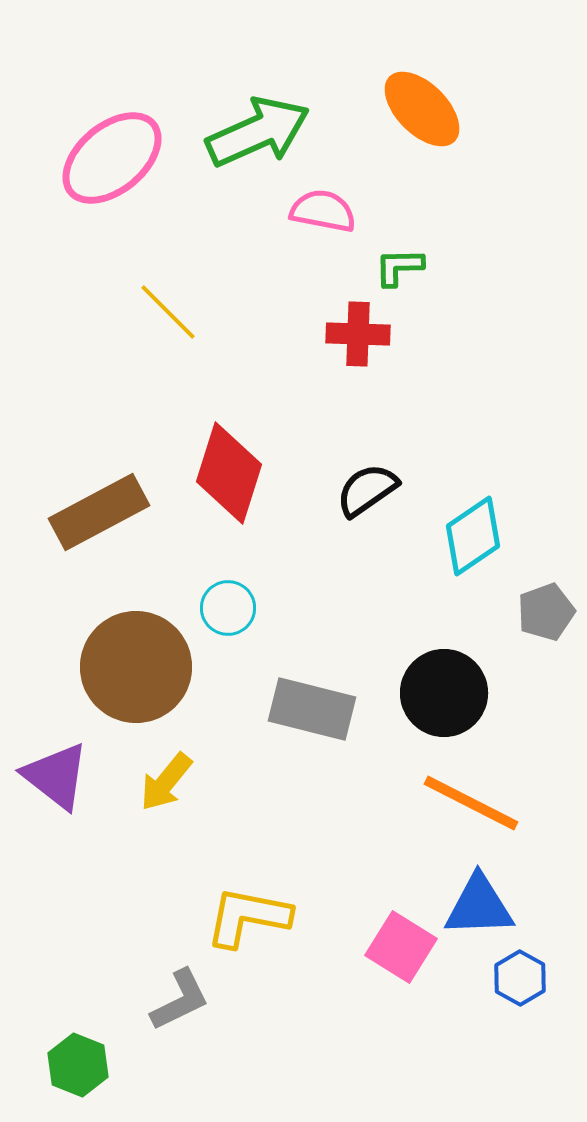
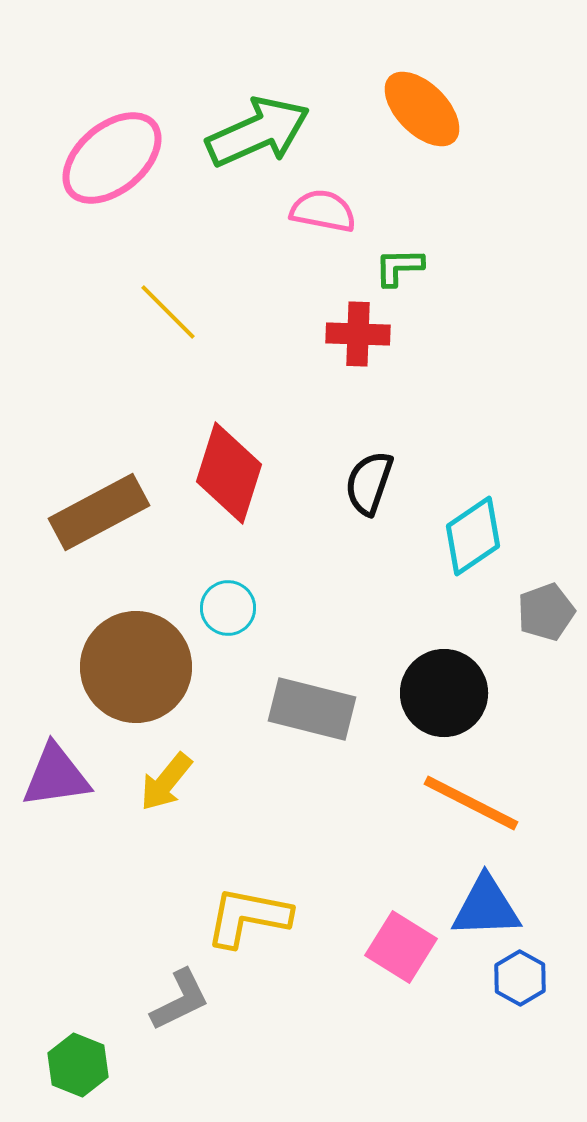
black semicircle: moved 2 px right, 7 px up; rotated 36 degrees counterclockwise
purple triangle: rotated 46 degrees counterclockwise
blue triangle: moved 7 px right, 1 px down
